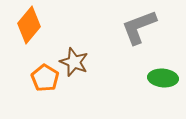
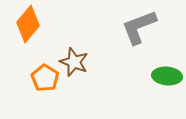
orange diamond: moved 1 px left, 1 px up
green ellipse: moved 4 px right, 2 px up
